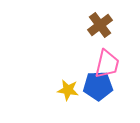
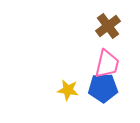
brown cross: moved 8 px right, 1 px down
blue pentagon: moved 5 px right, 2 px down
